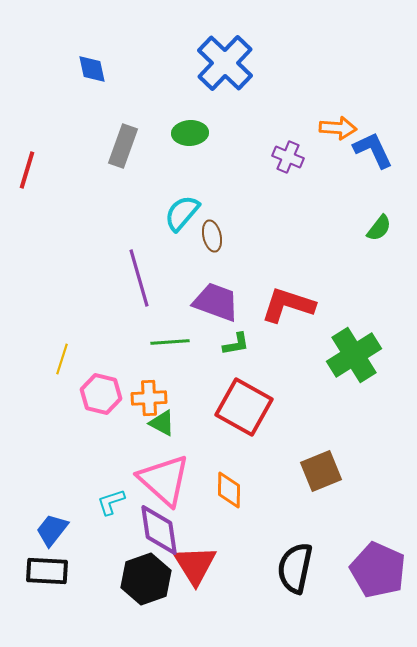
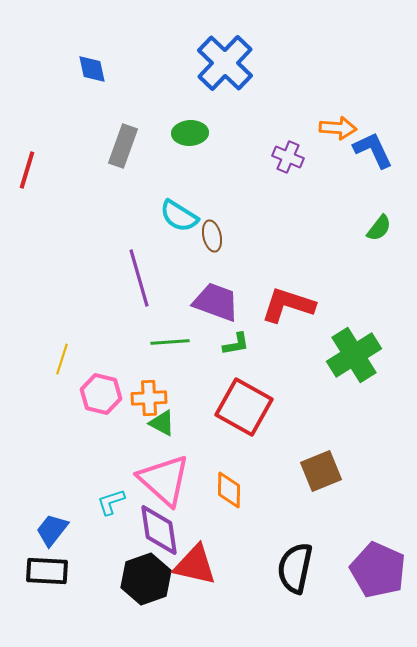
cyan semicircle: moved 3 px left, 3 px down; rotated 99 degrees counterclockwise
red triangle: rotated 45 degrees counterclockwise
